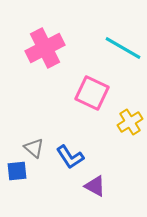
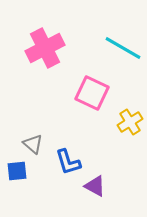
gray triangle: moved 1 px left, 4 px up
blue L-shape: moved 2 px left, 5 px down; rotated 16 degrees clockwise
